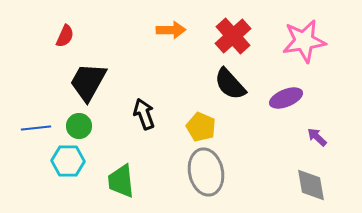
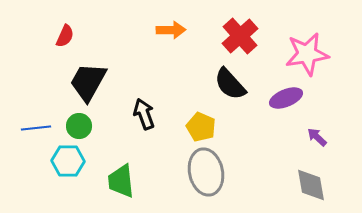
red cross: moved 7 px right
pink star: moved 3 px right, 13 px down
